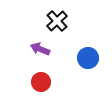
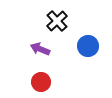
blue circle: moved 12 px up
